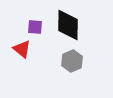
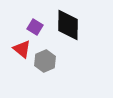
purple square: rotated 28 degrees clockwise
gray hexagon: moved 27 px left
